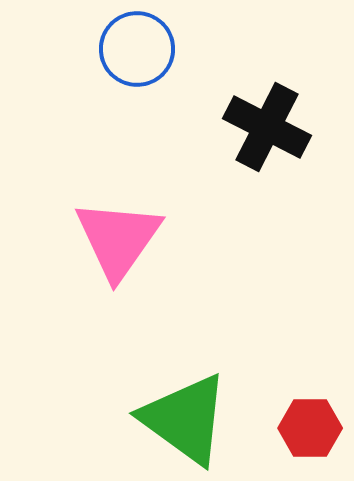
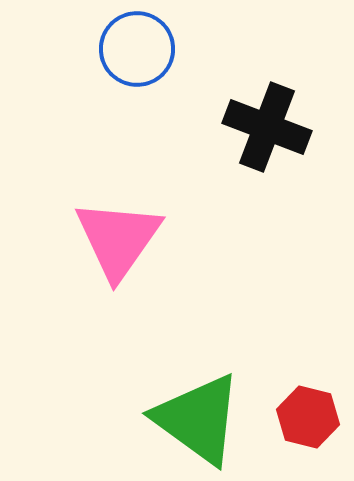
black cross: rotated 6 degrees counterclockwise
green triangle: moved 13 px right
red hexagon: moved 2 px left, 11 px up; rotated 14 degrees clockwise
